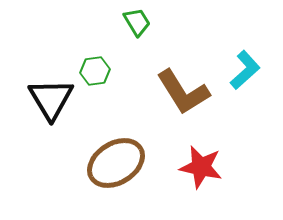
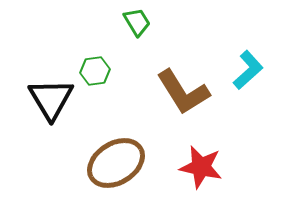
cyan L-shape: moved 3 px right
